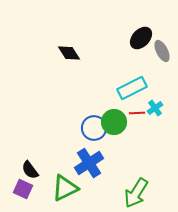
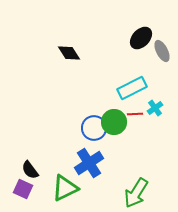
red line: moved 2 px left, 1 px down
